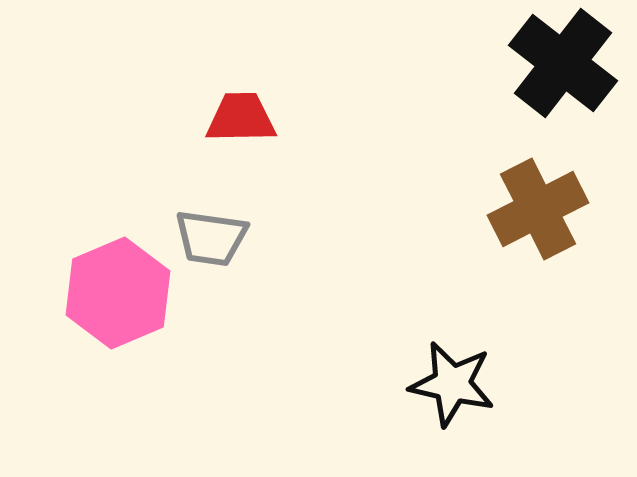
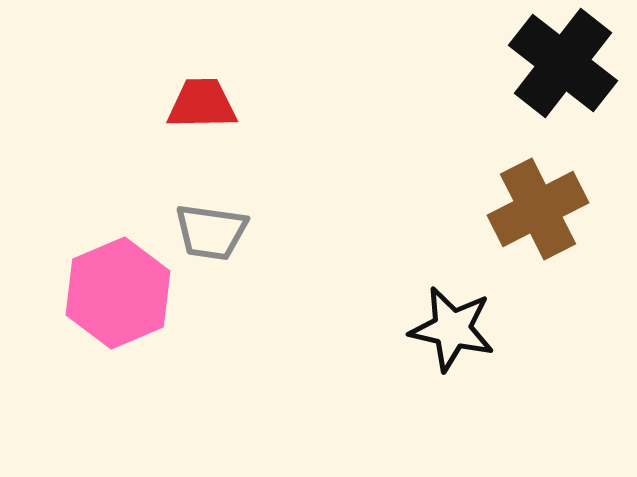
red trapezoid: moved 39 px left, 14 px up
gray trapezoid: moved 6 px up
black star: moved 55 px up
